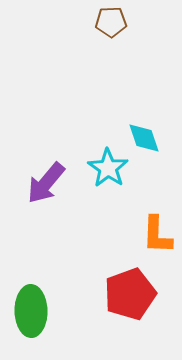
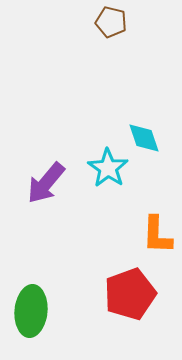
brown pentagon: rotated 16 degrees clockwise
green ellipse: rotated 6 degrees clockwise
